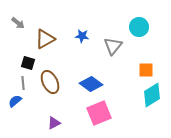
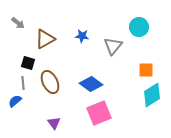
purple triangle: rotated 40 degrees counterclockwise
